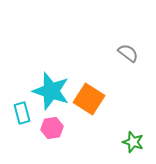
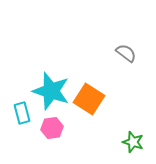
gray semicircle: moved 2 px left
